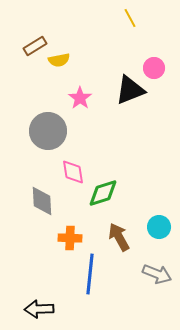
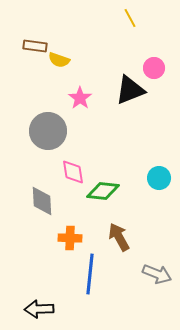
brown rectangle: rotated 40 degrees clockwise
yellow semicircle: rotated 30 degrees clockwise
green diamond: moved 2 px up; rotated 24 degrees clockwise
cyan circle: moved 49 px up
